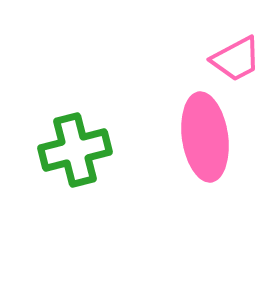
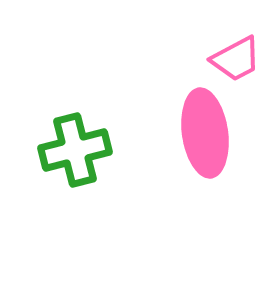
pink ellipse: moved 4 px up
